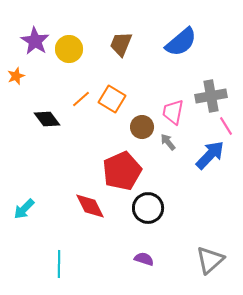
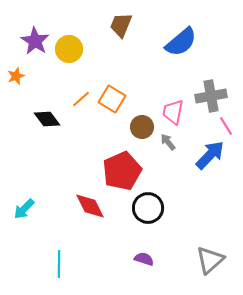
brown trapezoid: moved 19 px up
